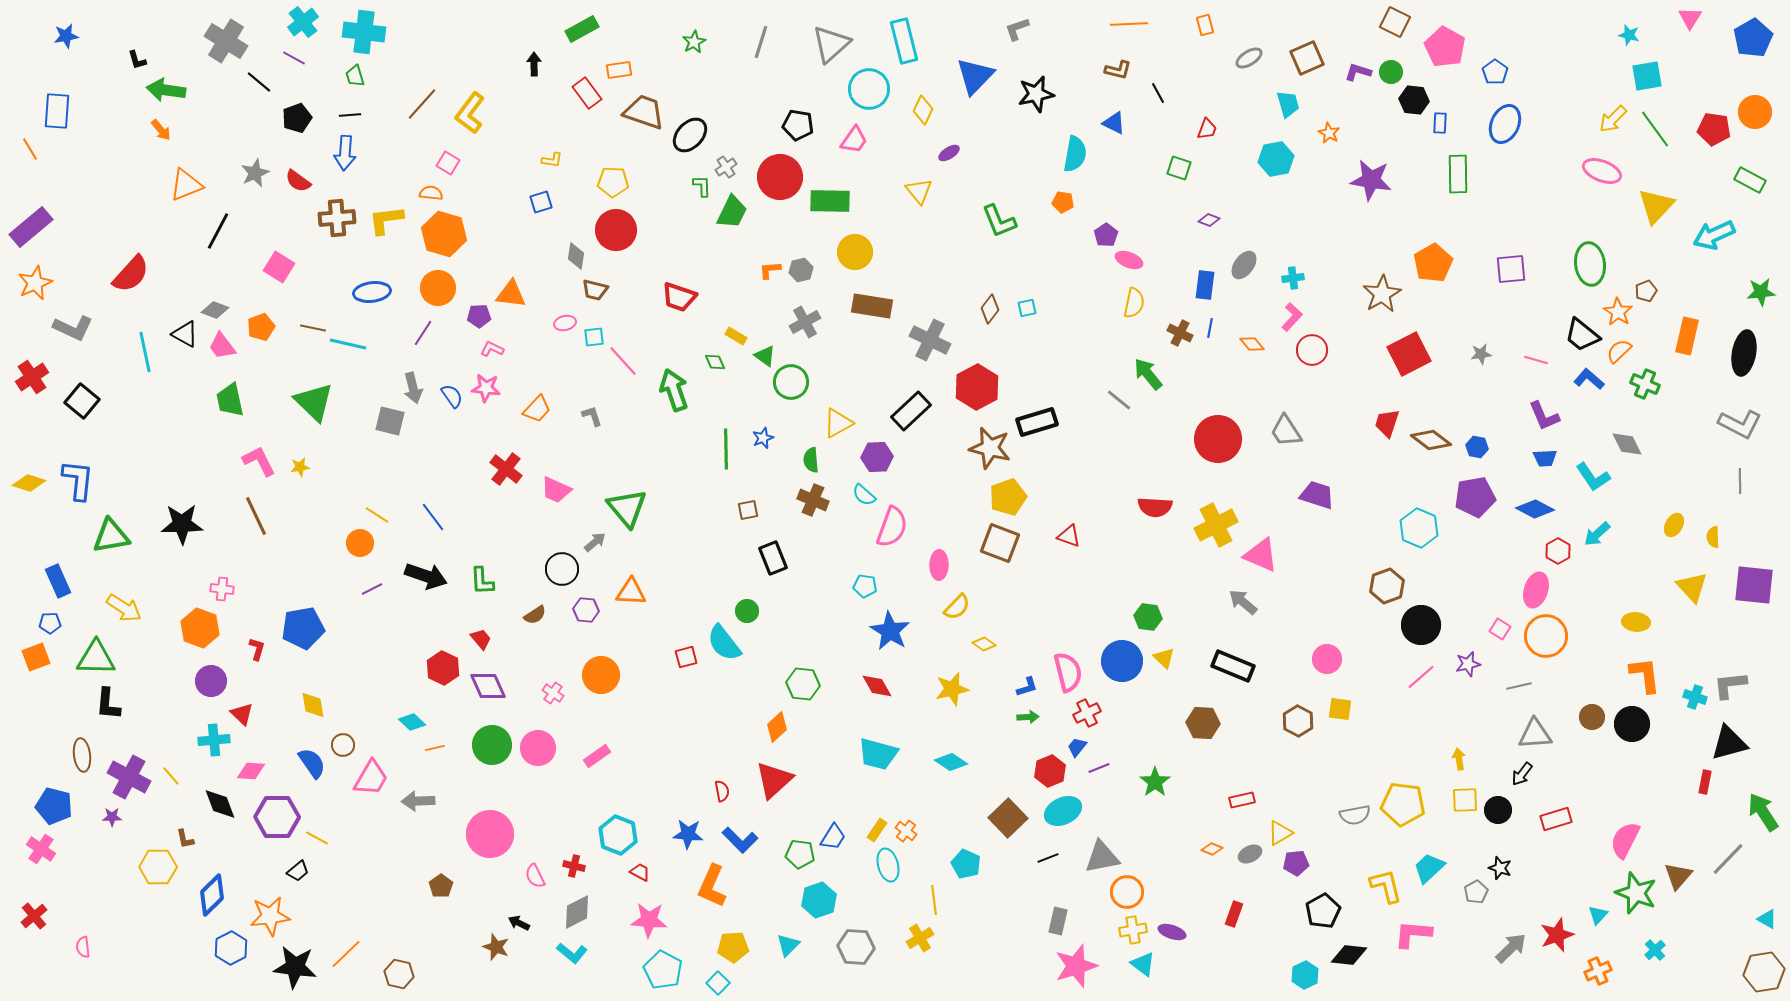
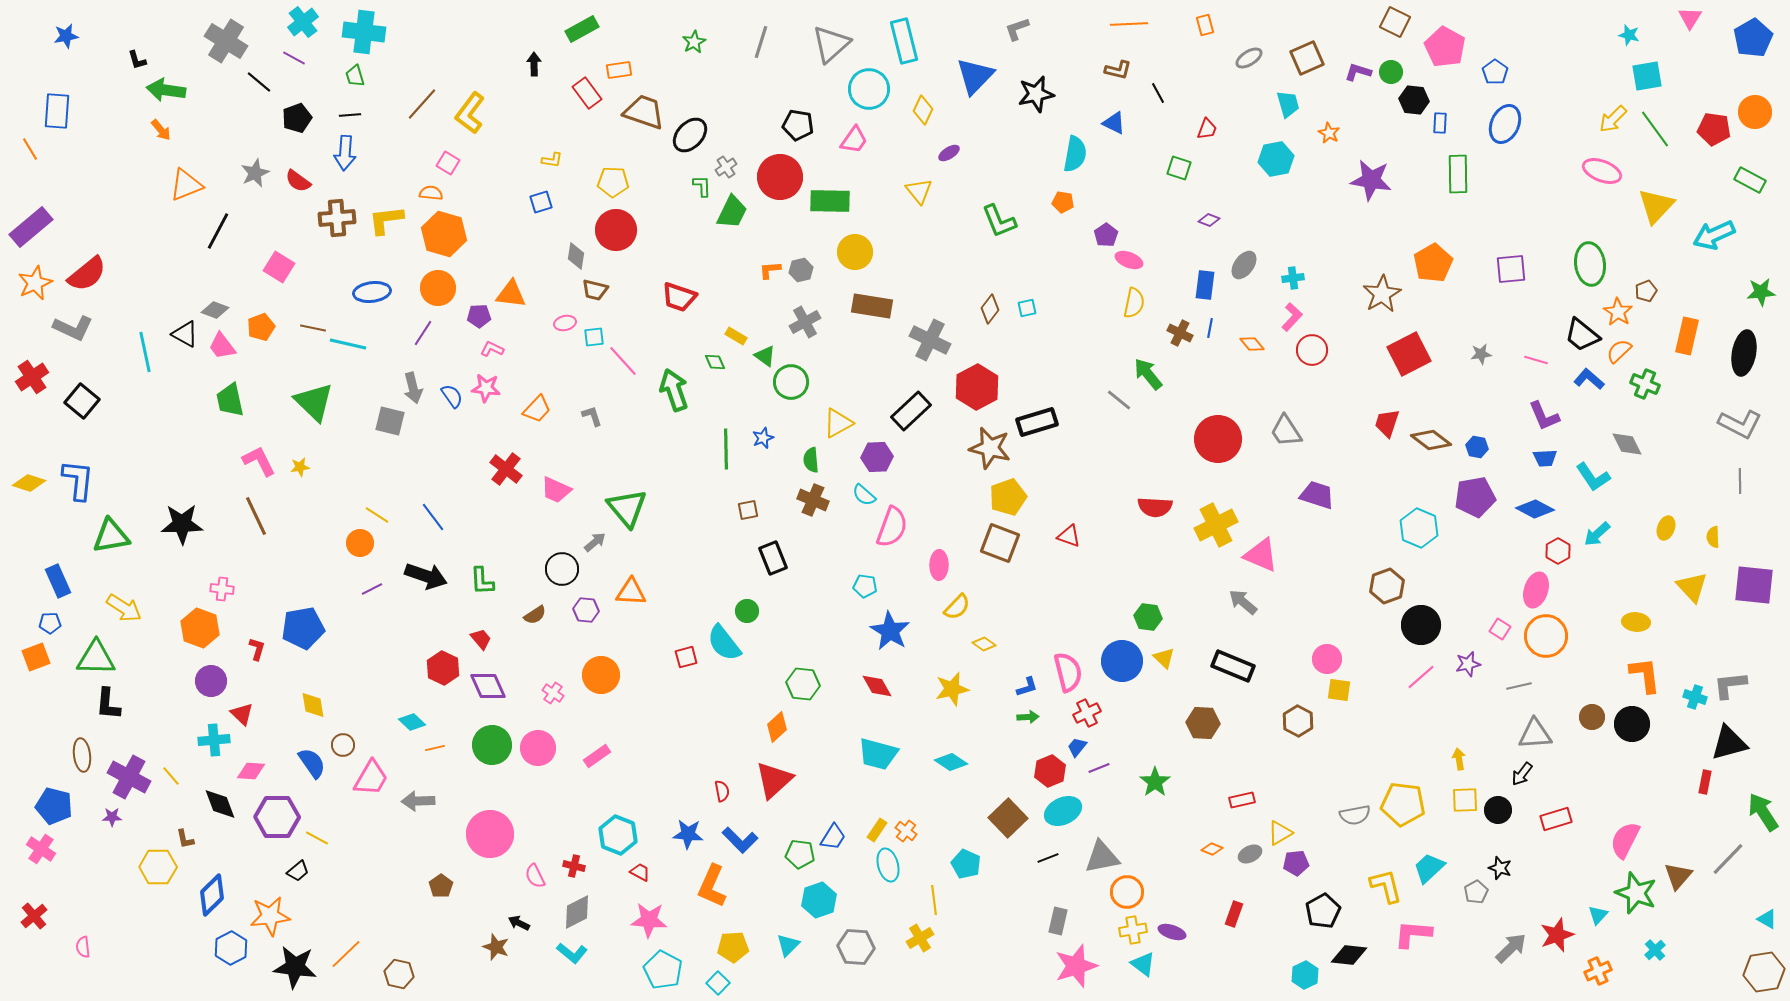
red semicircle at (131, 274): moved 44 px left; rotated 9 degrees clockwise
yellow ellipse at (1674, 525): moved 8 px left, 3 px down; rotated 10 degrees counterclockwise
yellow square at (1340, 709): moved 1 px left, 19 px up
